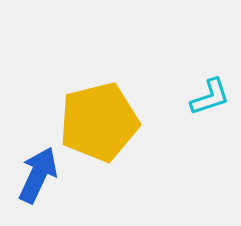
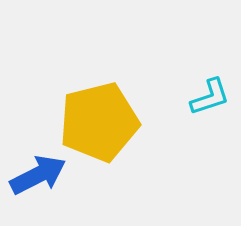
blue arrow: rotated 38 degrees clockwise
